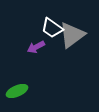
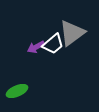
white trapezoid: moved 1 px right, 16 px down; rotated 75 degrees counterclockwise
gray triangle: moved 2 px up
